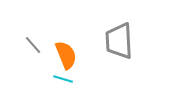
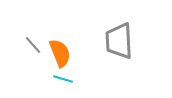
orange semicircle: moved 6 px left, 2 px up
